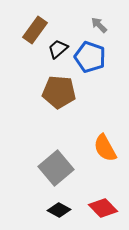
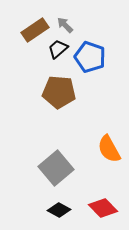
gray arrow: moved 34 px left
brown rectangle: rotated 20 degrees clockwise
orange semicircle: moved 4 px right, 1 px down
